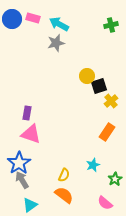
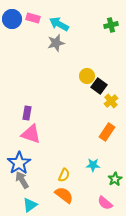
black square: rotated 35 degrees counterclockwise
cyan star: rotated 24 degrees clockwise
